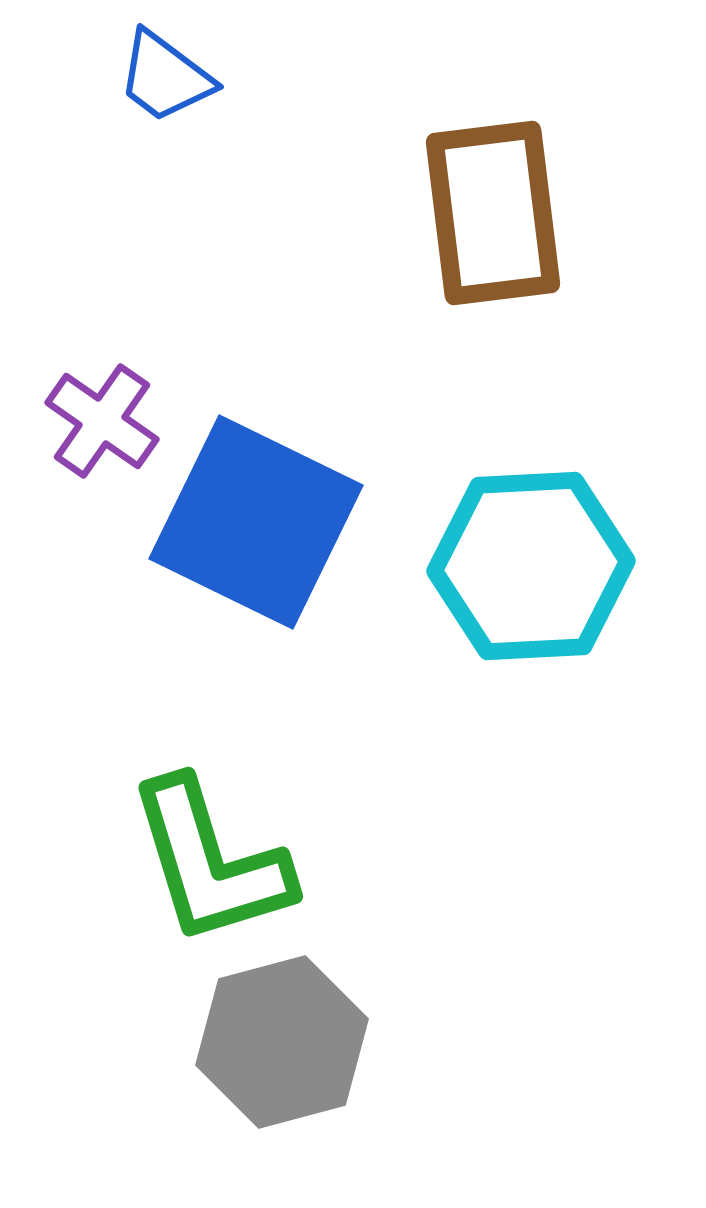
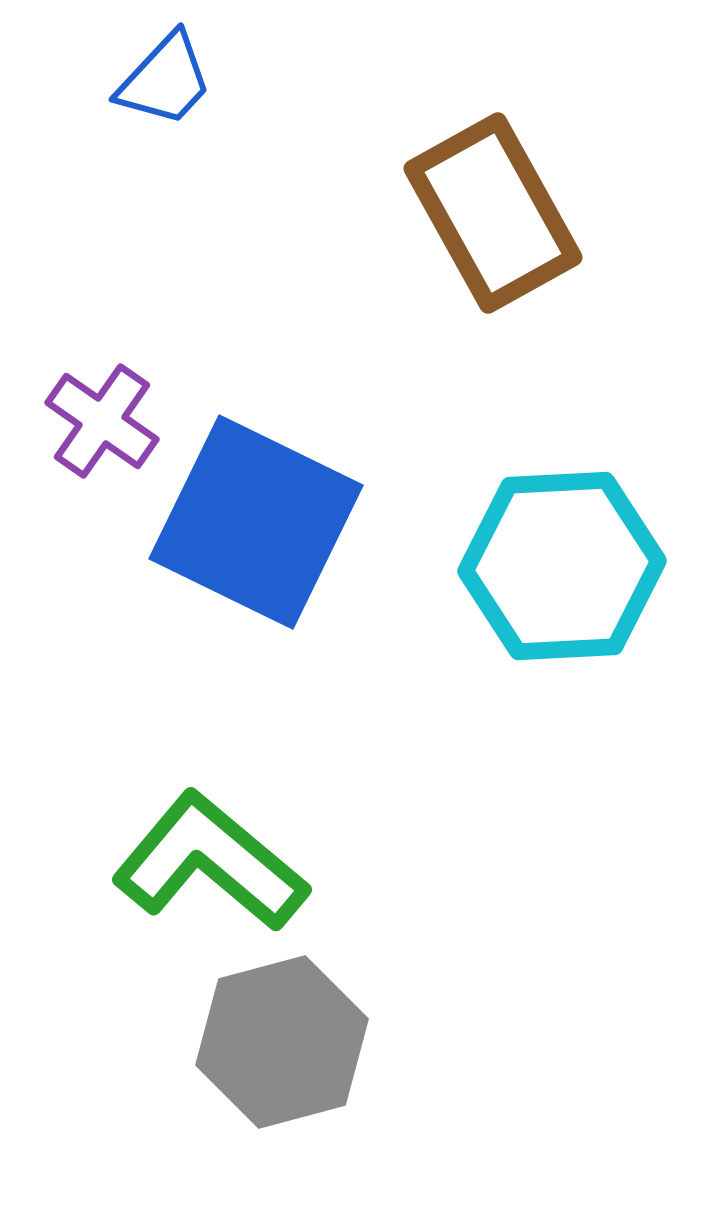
blue trapezoid: moved 3 px down; rotated 84 degrees counterclockwise
brown rectangle: rotated 22 degrees counterclockwise
cyan hexagon: moved 31 px right
green L-shape: rotated 147 degrees clockwise
